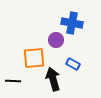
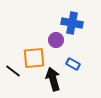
black line: moved 10 px up; rotated 35 degrees clockwise
